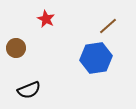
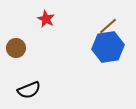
blue hexagon: moved 12 px right, 11 px up
